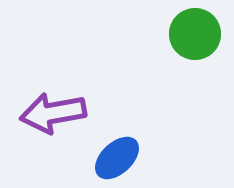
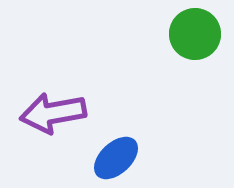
blue ellipse: moved 1 px left
